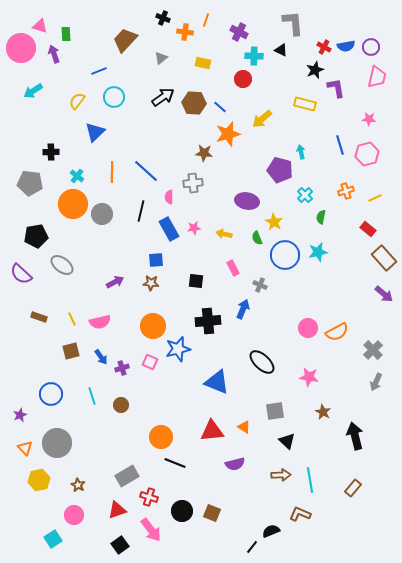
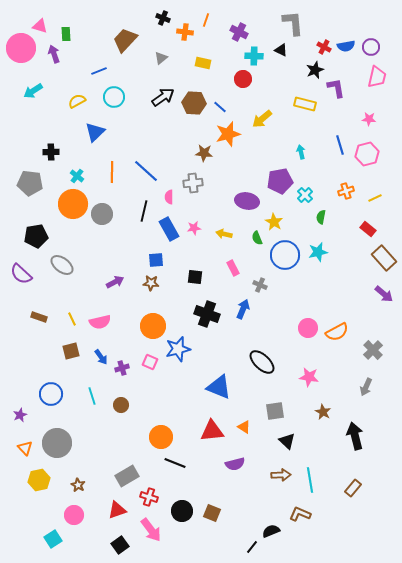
yellow semicircle at (77, 101): rotated 24 degrees clockwise
purple pentagon at (280, 170): moved 11 px down; rotated 25 degrees counterclockwise
black line at (141, 211): moved 3 px right
black square at (196, 281): moved 1 px left, 4 px up
black cross at (208, 321): moved 1 px left, 7 px up; rotated 25 degrees clockwise
blue triangle at (217, 382): moved 2 px right, 5 px down
gray arrow at (376, 382): moved 10 px left, 5 px down
